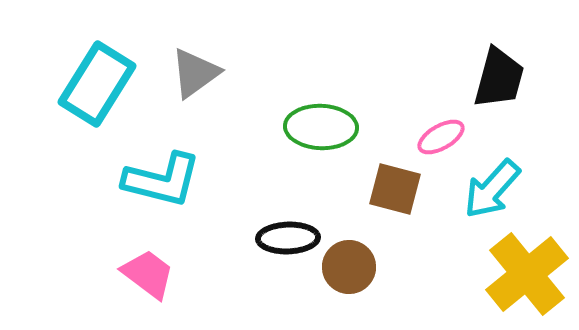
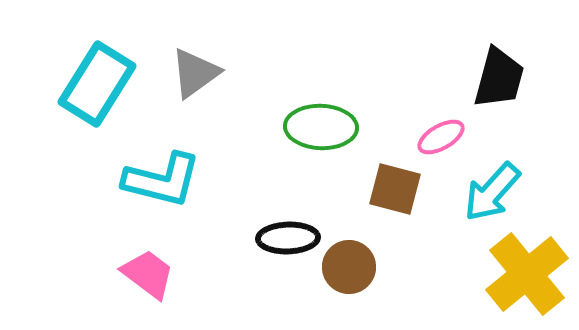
cyan arrow: moved 3 px down
